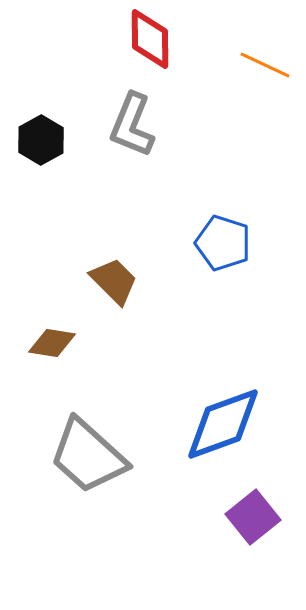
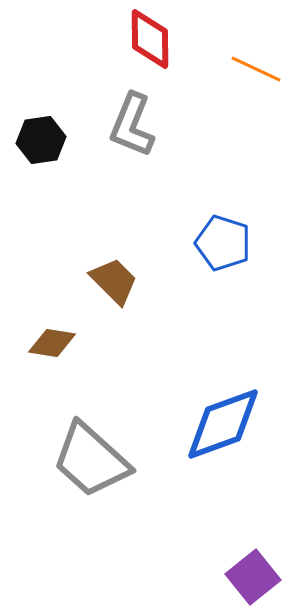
orange line: moved 9 px left, 4 px down
black hexagon: rotated 21 degrees clockwise
gray trapezoid: moved 3 px right, 4 px down
purple square: moved 60 px down
